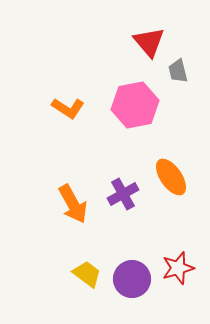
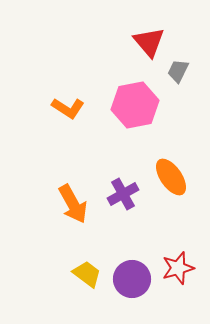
gray trapezoid: rotated 40 degrees clockwise
